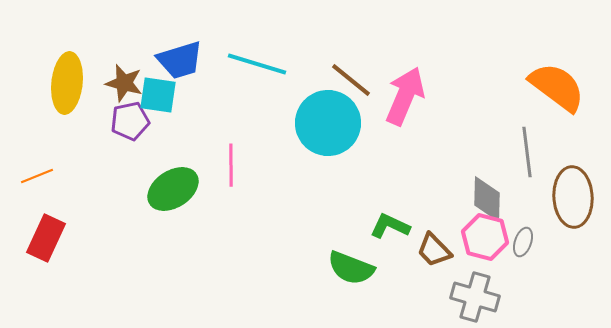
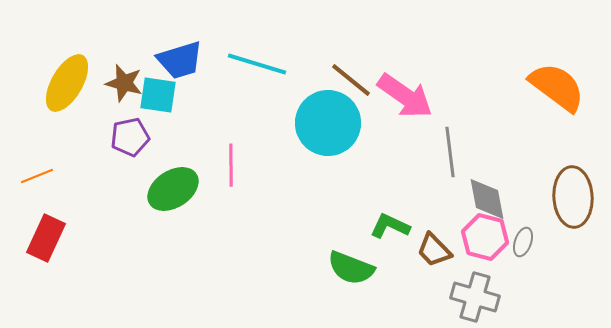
yellow ellipse: rotated 24 degrees clockwise
pink arrow: rotated 102 degrees clockwise
purple pentagon: moved 16 px down
gray line: moved 77 px left
gray diamond: rotated 12 degrees counterclockwise
